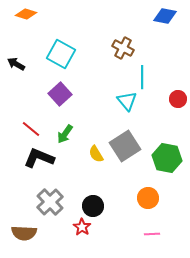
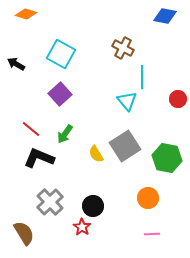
brown semicircle: rotated 125 degrees counterclockwise
